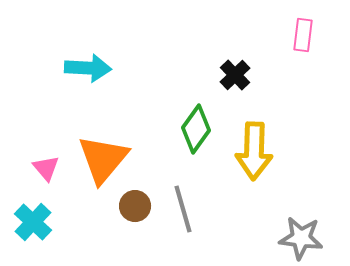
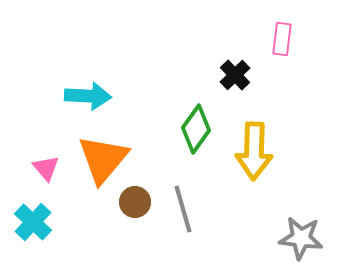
pink rectangle: moved 21 px left, 4 px down
cyan arrow: moved 28 px down
brown circle: moved 4 px up
